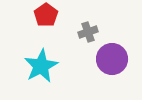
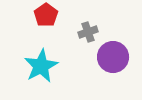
purple circle: moved 1 px right, 2 px up
